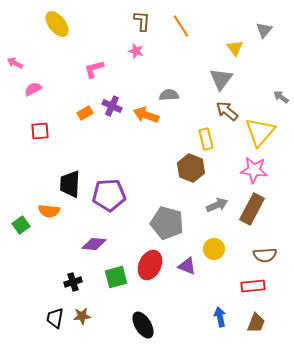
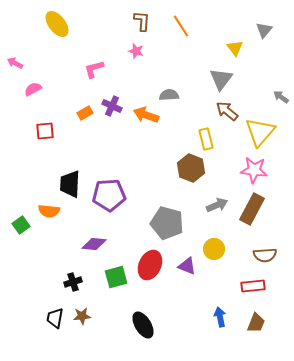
red square at (40, 131): moved 5 px right
